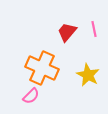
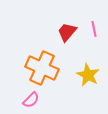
pink semicircle: moved 4 px down
